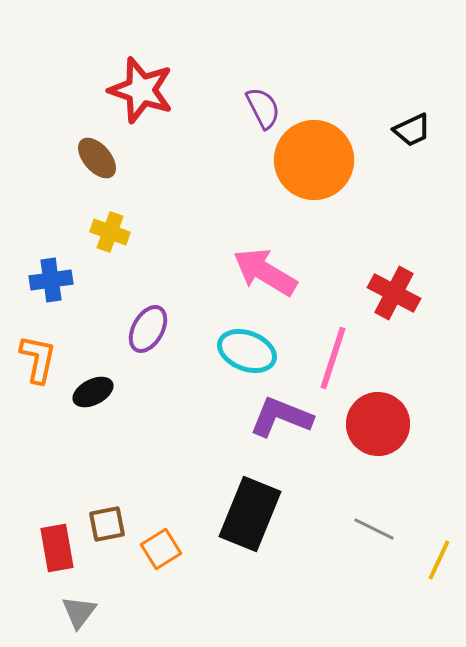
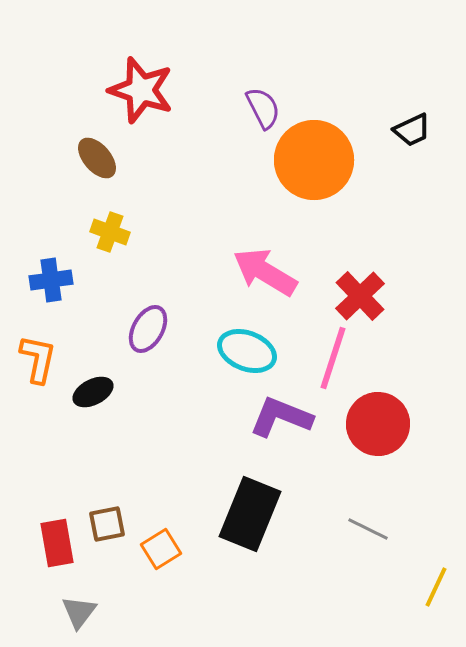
red cross: moved 34 px left, 3 px down; rotated 18 degrees clockwise
gray line: moved 6 px left
red rectangle: moved 5 px up
yellow line: moved 3 px left, 27 px down
